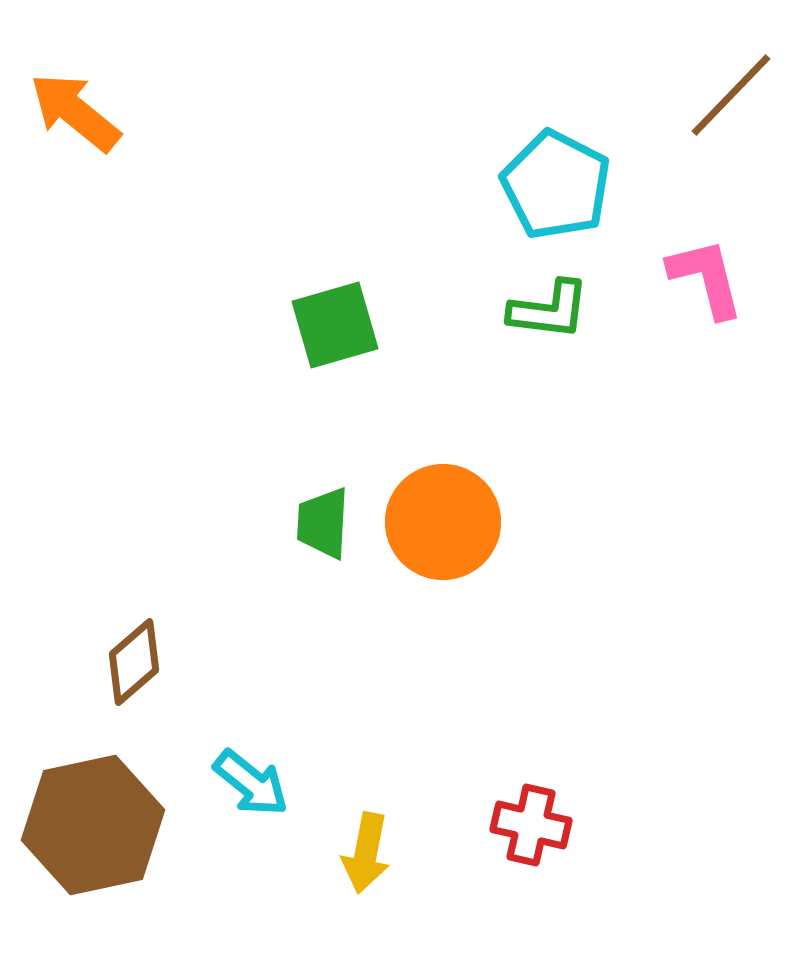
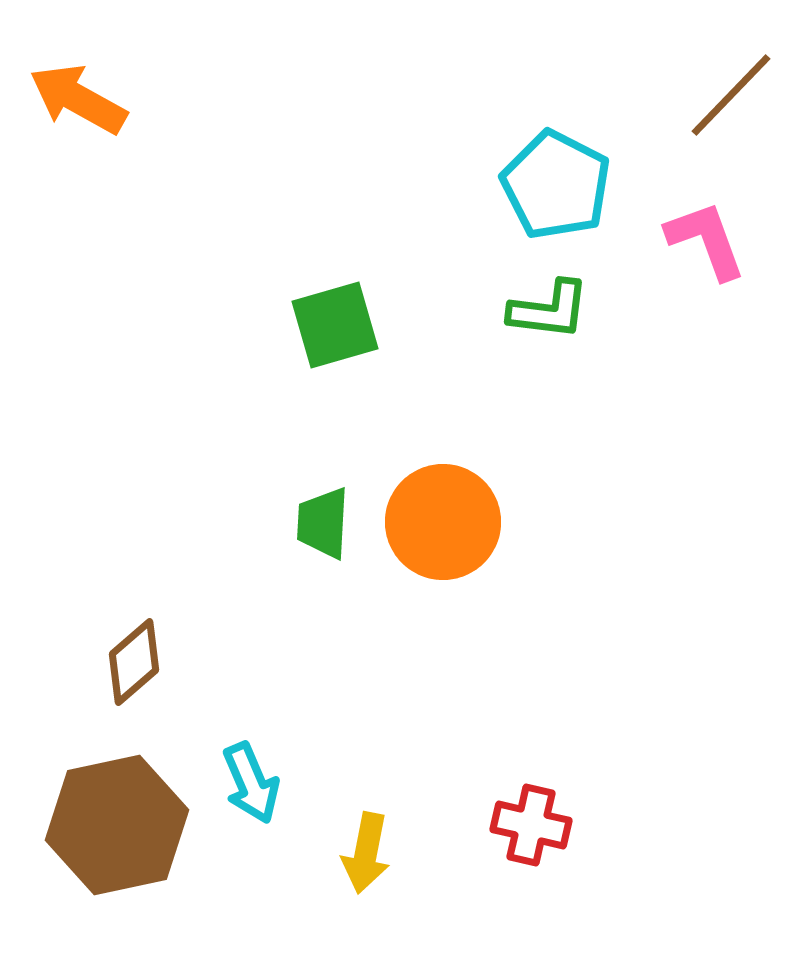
orange arrow: moved 3 px right, 13 px up; rotated 10 degrees counterclockwise
pink L-shape: moved 38 px up; rotated 6 degrees counterclockwise
cyan arrow: rotated 28 degrees clockwise
brown hexagon: moved 24 px right
